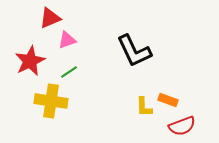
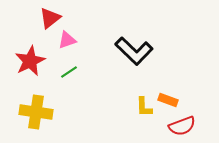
red triangle: rotated 15 degrees counterclockwise
black L-shape: rotated 21 degrees counterclockwise
yellow cross: moved 15 px left, 11 px down
